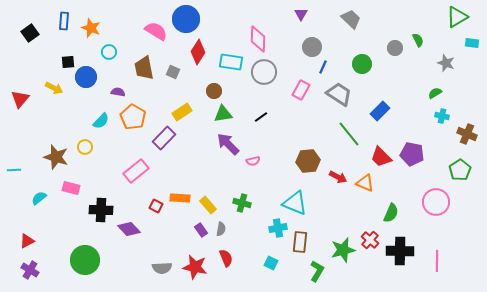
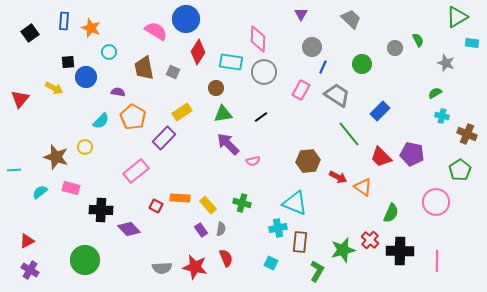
brown circle at (214, 91): moved 2 px right, 3 px up
gray trapezoid at (339, 94): moved 2 px left, 1 px down
orange triangle at (365, 183): moved 2 px left, 4 px down; rotated 12 degrees clockwise
cyan semicircle at (39, 198): moved 1 px right, 6 px up
